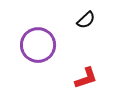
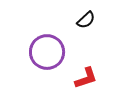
purple circle: moved 9 px right, 7 px down
